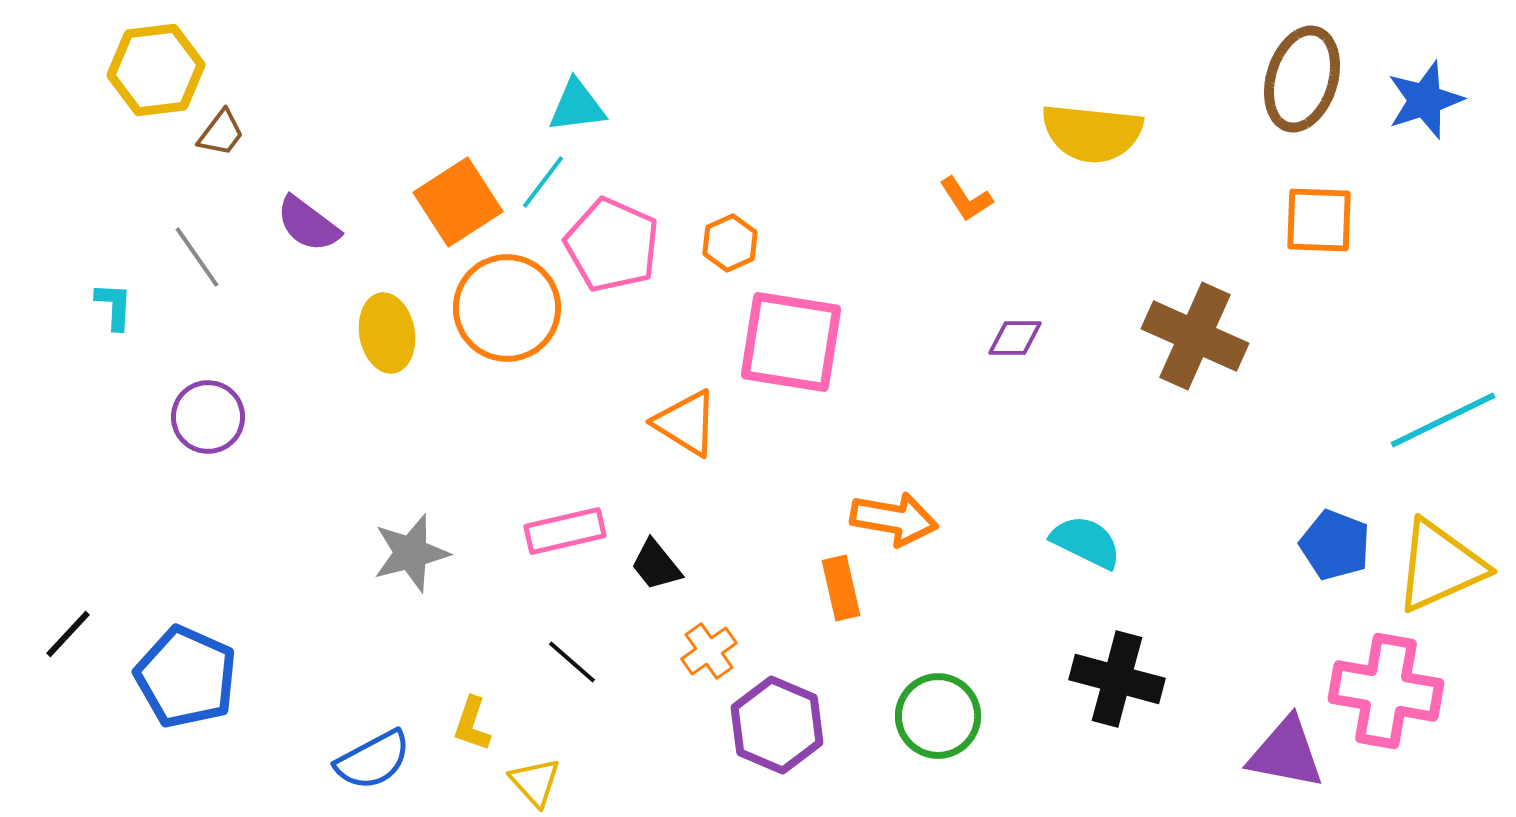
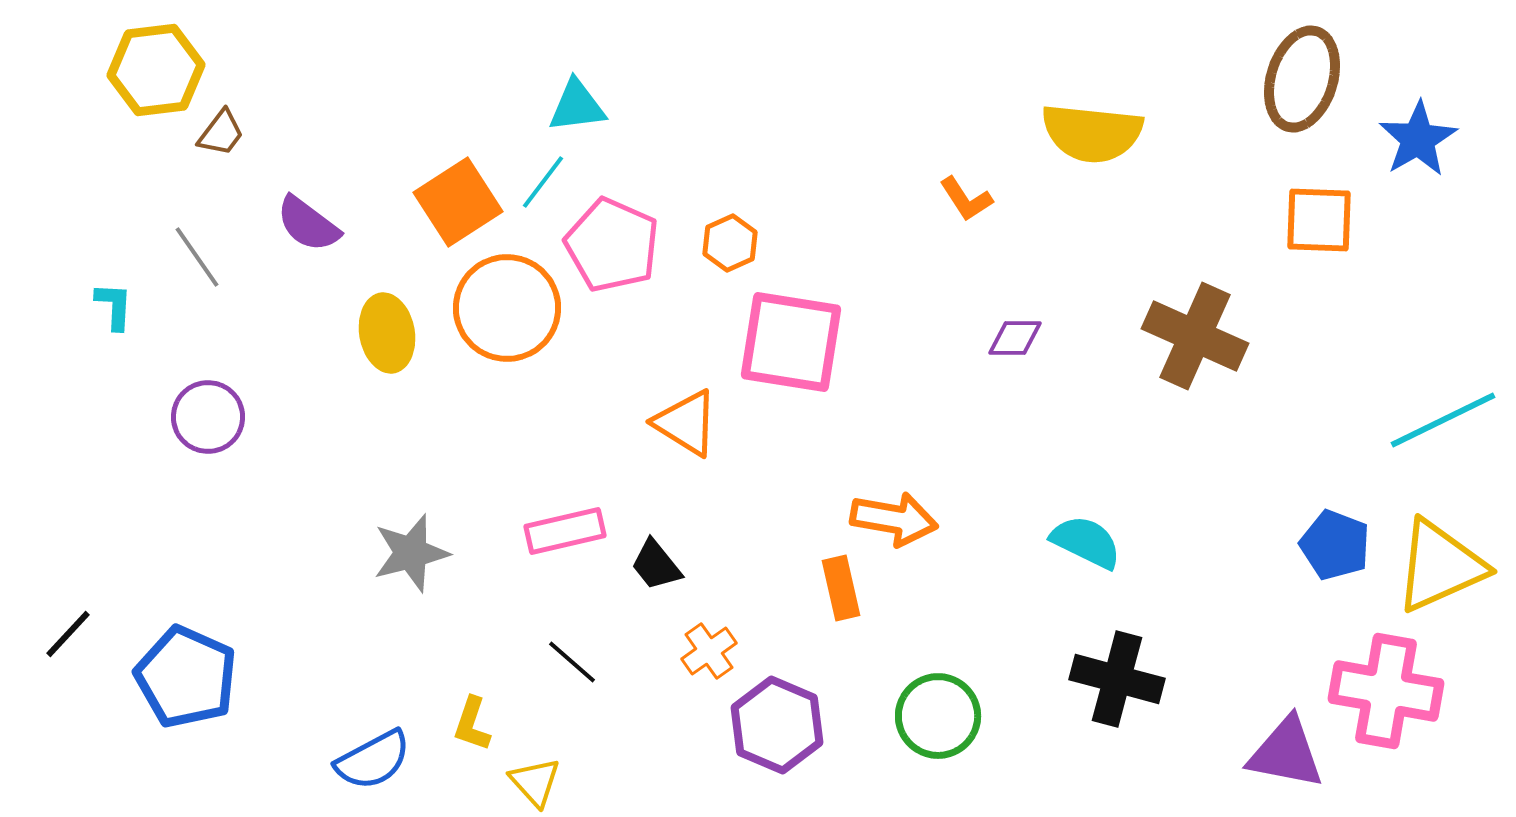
blue star at (1425, 100): moved 7 px left, 39 px down; rotated 12 degrees counterclockwise
